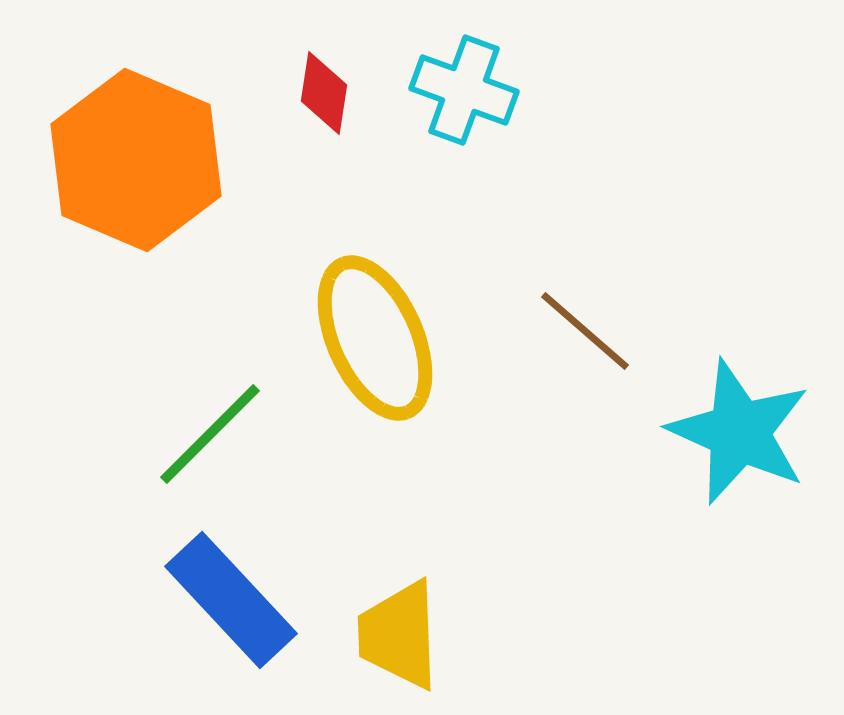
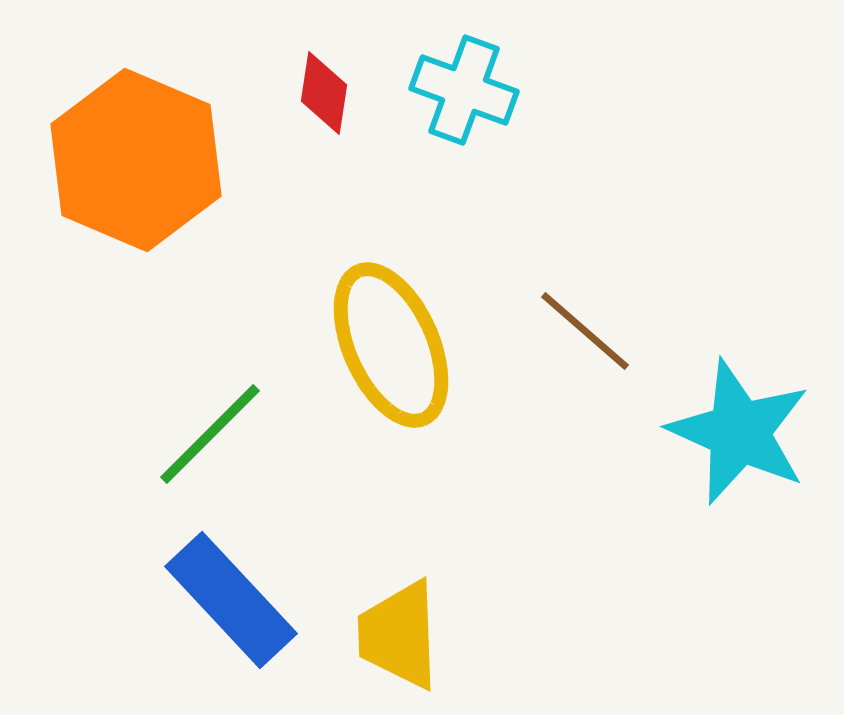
yellow ellipse: moved 16 px right, 7 px down
